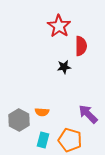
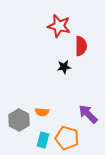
red star: rotated 20 degrees counterclockwise
orange pentagon: moved 3 px left, 2 px up
